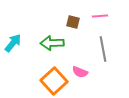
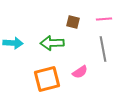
pink line: moved 4 px right, 3 px down
cyan arrow: rotated 54 degrees clockwise
pink semicircle: rotated 56 degrees counterclockwise
orange square: moved 7 px left, 2 px up; rotated 28 degrees clockwise
